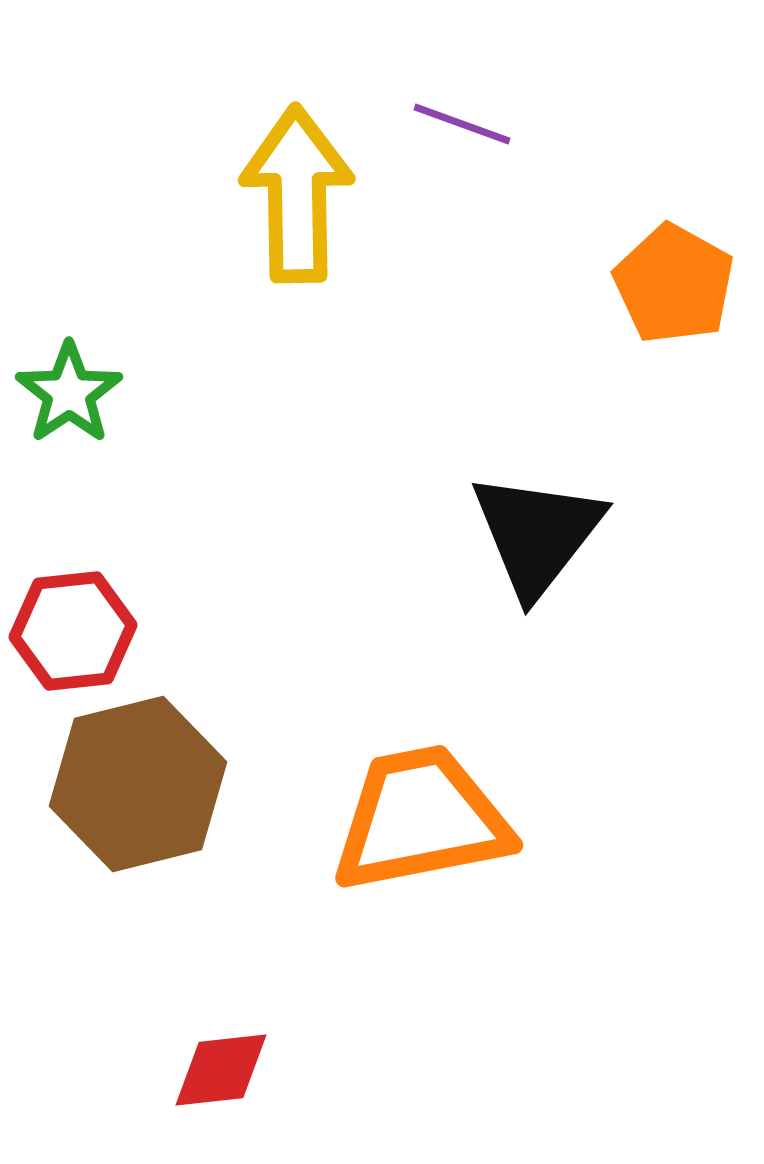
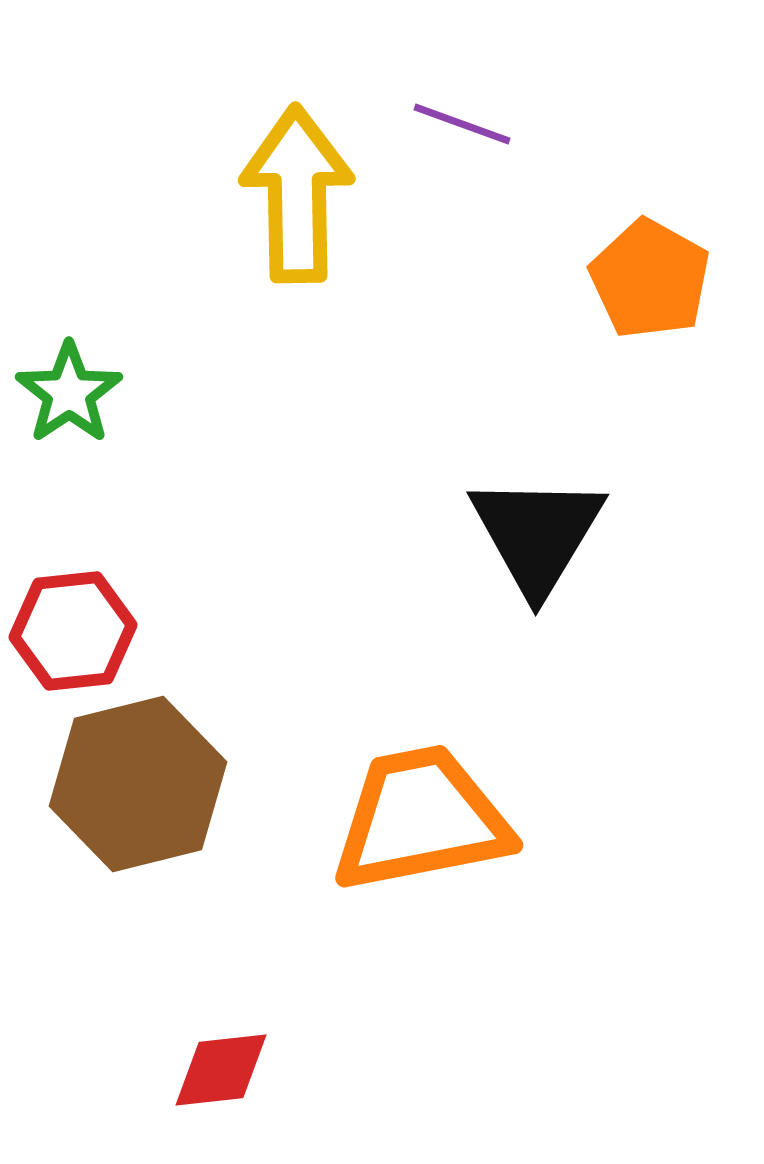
orange pentagon: moved 24 px left, 5 px up
black triangle: rotated 7 degrees counterclockwise
